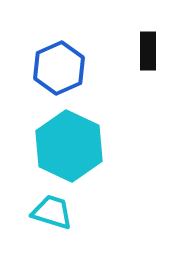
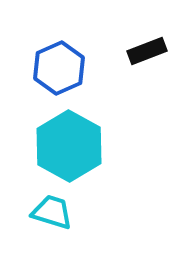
black rectangle: moved 1 px left; rotated 69 degrees clockwise
cyan hexagon: rotated 4 degrees clockwise
